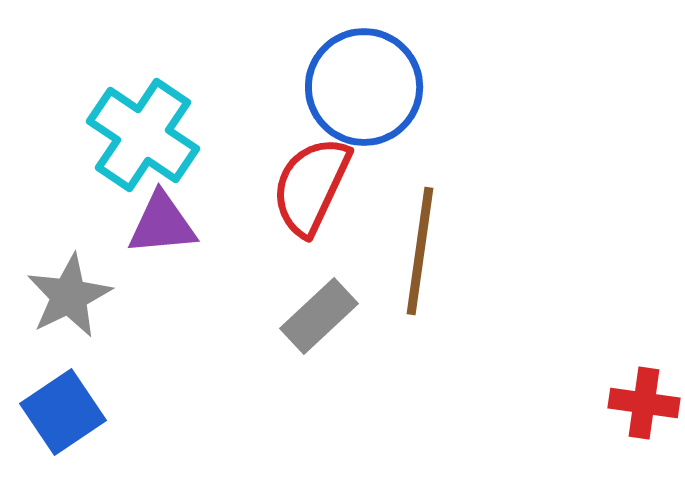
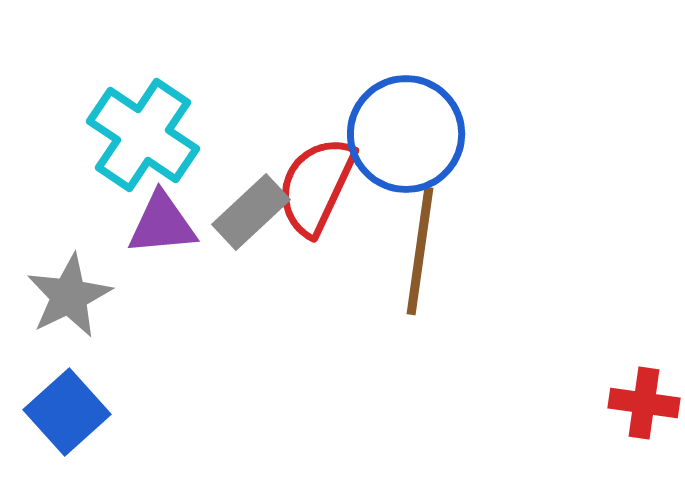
blue circle: moved 42 px right, 47 px down
red semicircle: moved 5 px right
gray rectangle: moved 68 px left, 104 px up
blue square: moved 4 px right; rotated 8 degrees counterclockwise
